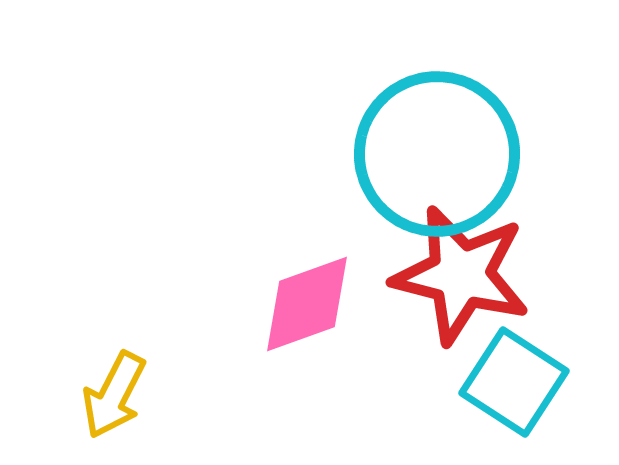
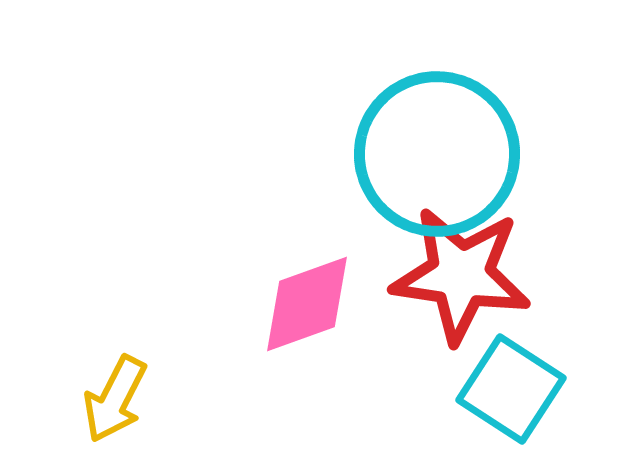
red star: rotated 6 degrees counterclockwise
cyan square: moved 3 px left, 7 px down
yellow arrow: moved 1 px right, 4 px down
